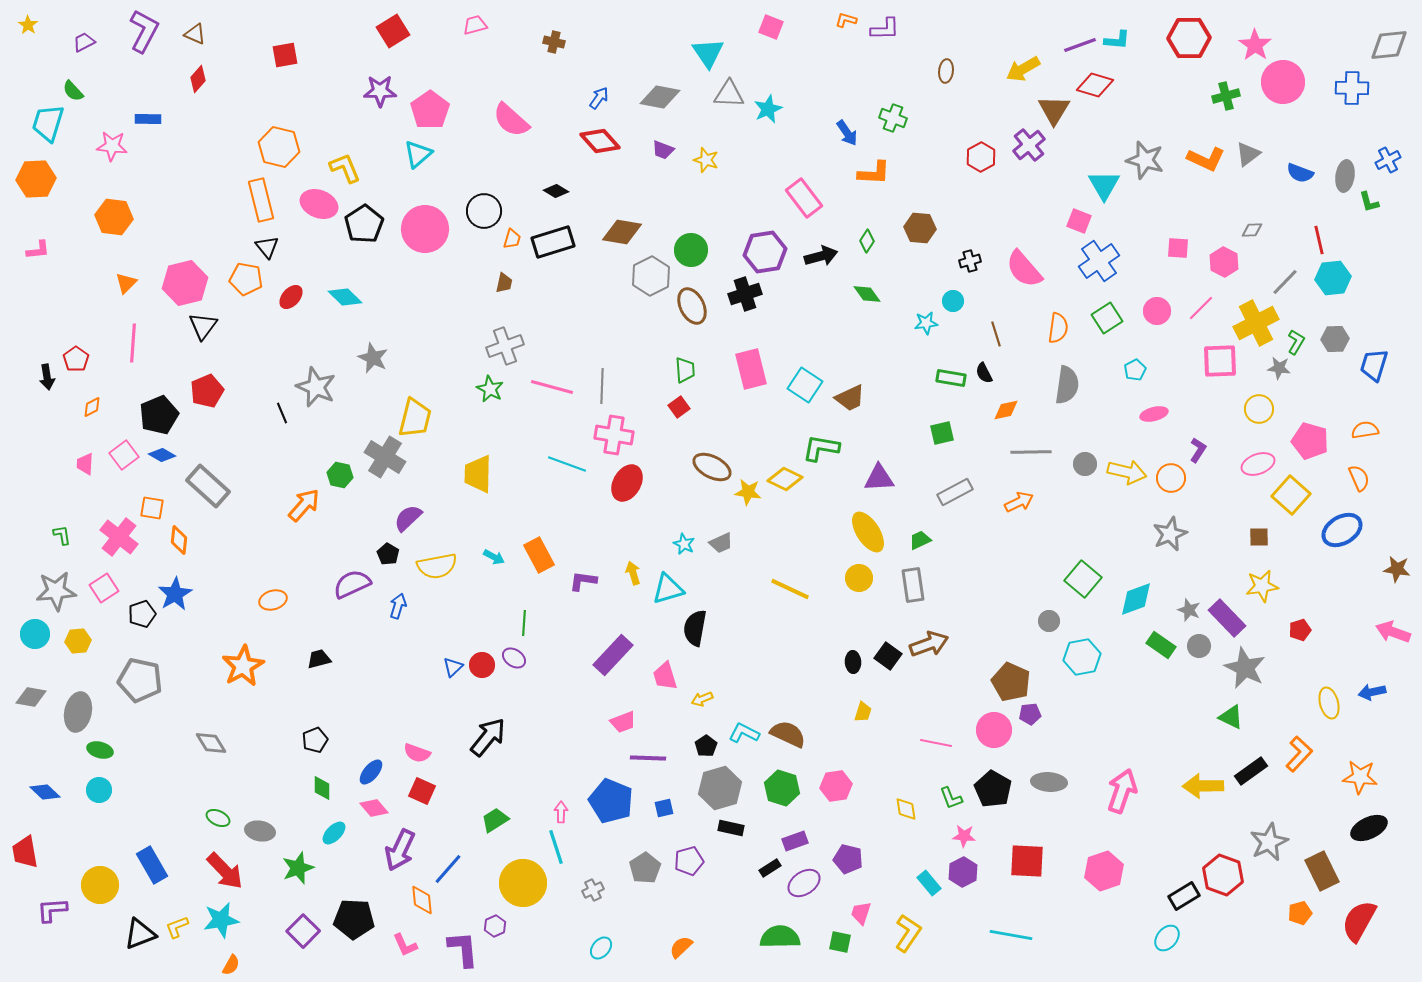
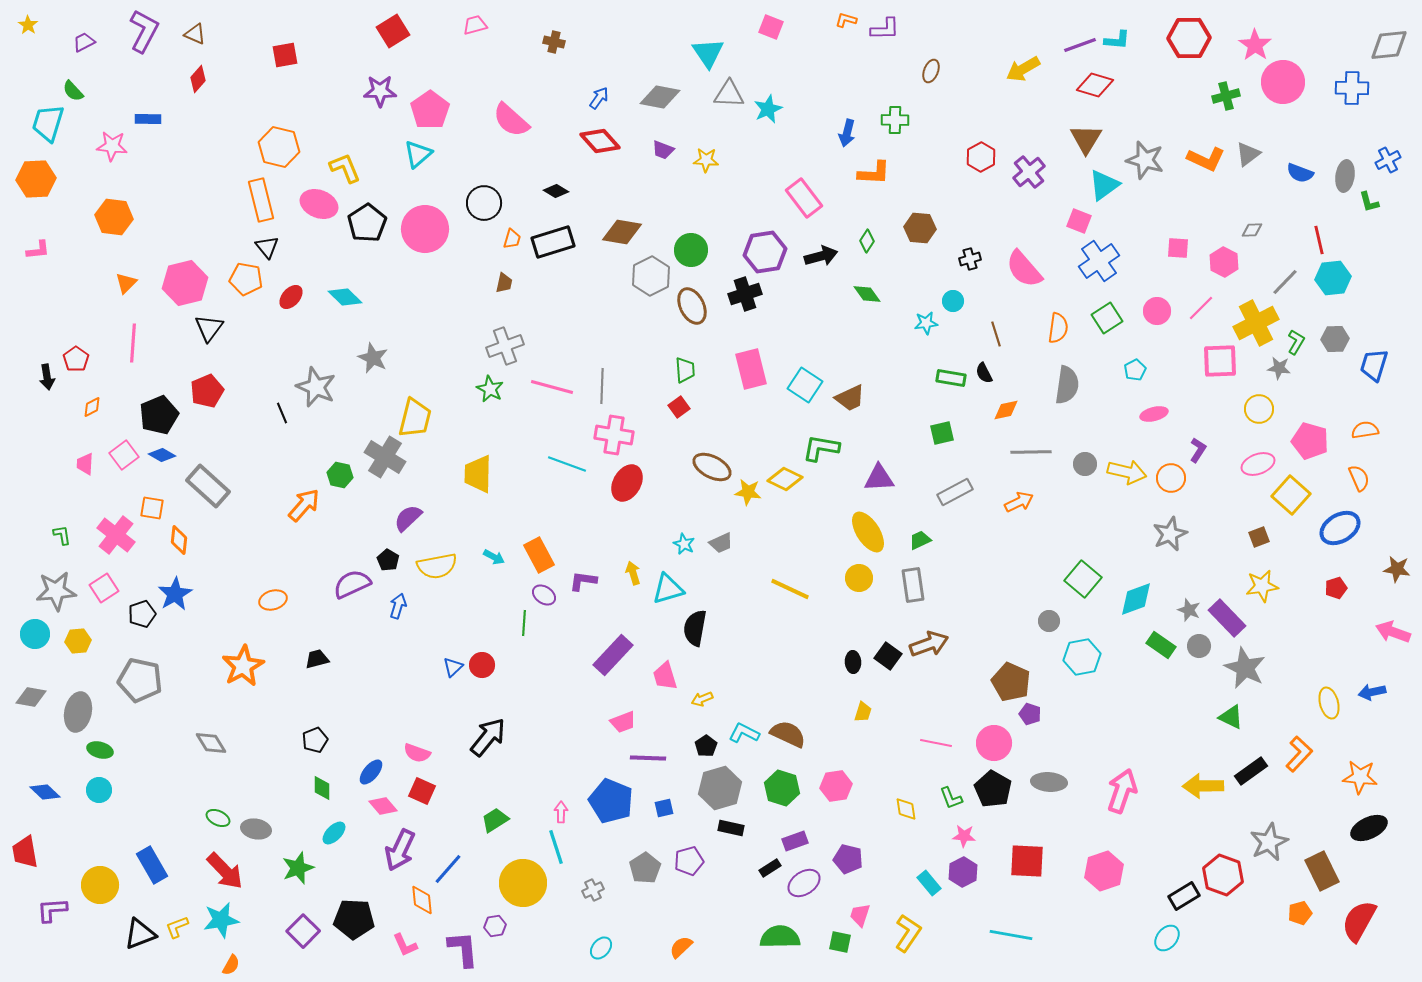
brown ellipse at (946, 71): moved 15 px left; rotated 15 degrees clockwise
brown triangle at (1054, 110): moved 32 px right, 29 px down
green cross at (893, 118): moved 2 px right, 2 px down; rotated 20 degrees counterclockwise
blue arrow at (847, 133): rotated 48 degrees clockwise
purple cross at (1029, 145): moved 27 px down
yellow star at (706, 160): rotated 15 degrees counterclockwise
cyan triangle at (1104, 185): rotated 24 degrees clockwise
black circle at (484, 211): moved 8 px up
black pentagon at (364, 224): moved 3 px right, 1 px up
black cross at (970, 261): moved 2 px up
black triangle at (203, 326): moved 6 px right, 2 px down
blue ellipse at (1342, 530): moved 2 px left, 2 px up
pink cross at (119, 537): moved 3 px left, 2 px up
brown square at (1259, 537): rotated 20 degrees counterclockwise
black pentagon at (388, 554): moved 6 px down
red pentagon at (1300, 630): moved 36 px right, 42 px up
purple ellipse at (514, 658): moved 30 px right, 63 px up
black trapezoid at (319, 659): moved 2 px left
purple pentagon at (1030, 714): rotated 25 degrees clockwise
pink circle at (994, 730): moved 13 px down
pink diamond at (374, 808): moved 9 px right, 2 px up
gray ellipse at (260, 831): moved 4 px left, 2 px up
pink trapezoid at (861, 913): moved 1 px left, 2 px down
purple hexagon at (495, 926): rotated 15 degrees clockwise
